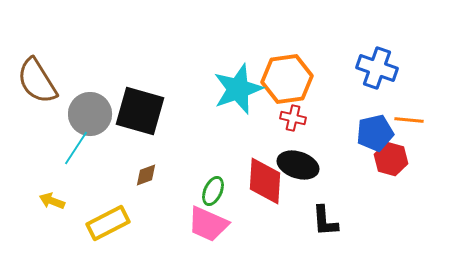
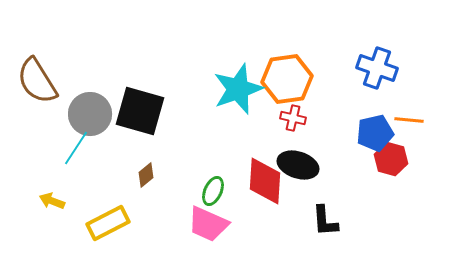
brown diamond: rotated 20 degrees counterclockwise
